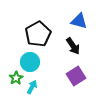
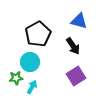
green star: rotated 24 degrees clockwise
